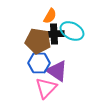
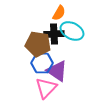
orange semicircle: moved 9 px right, 3 px up
brown pentagon: moved 3 px down
blue hexagon: moved 3 px right
